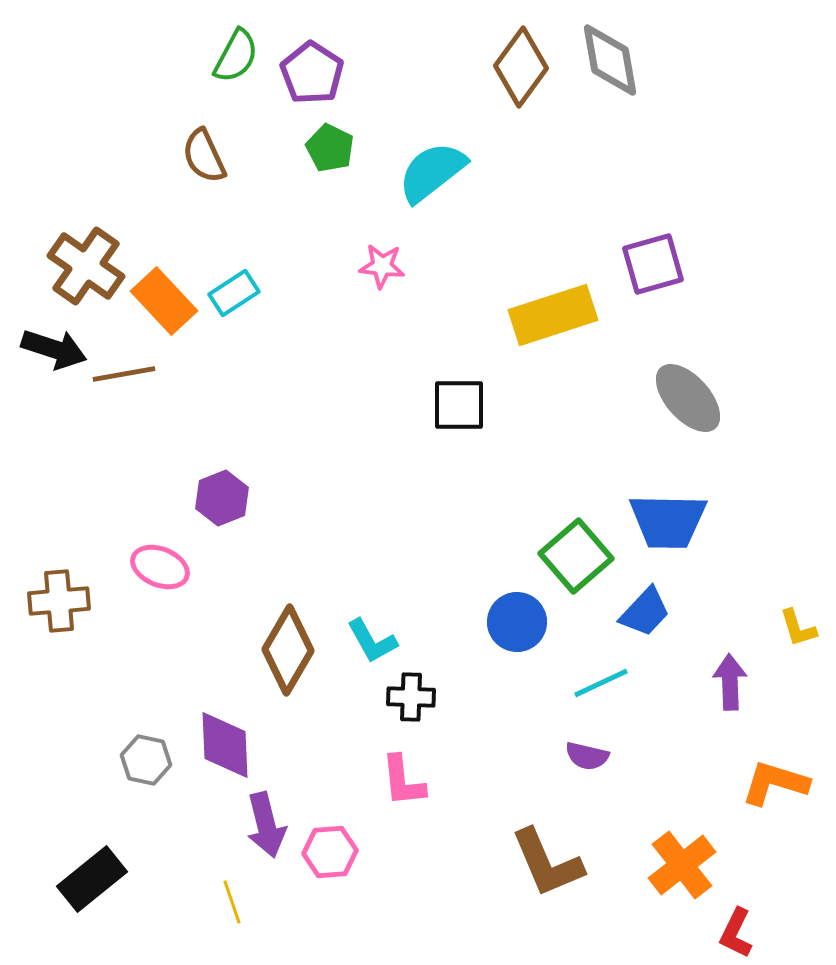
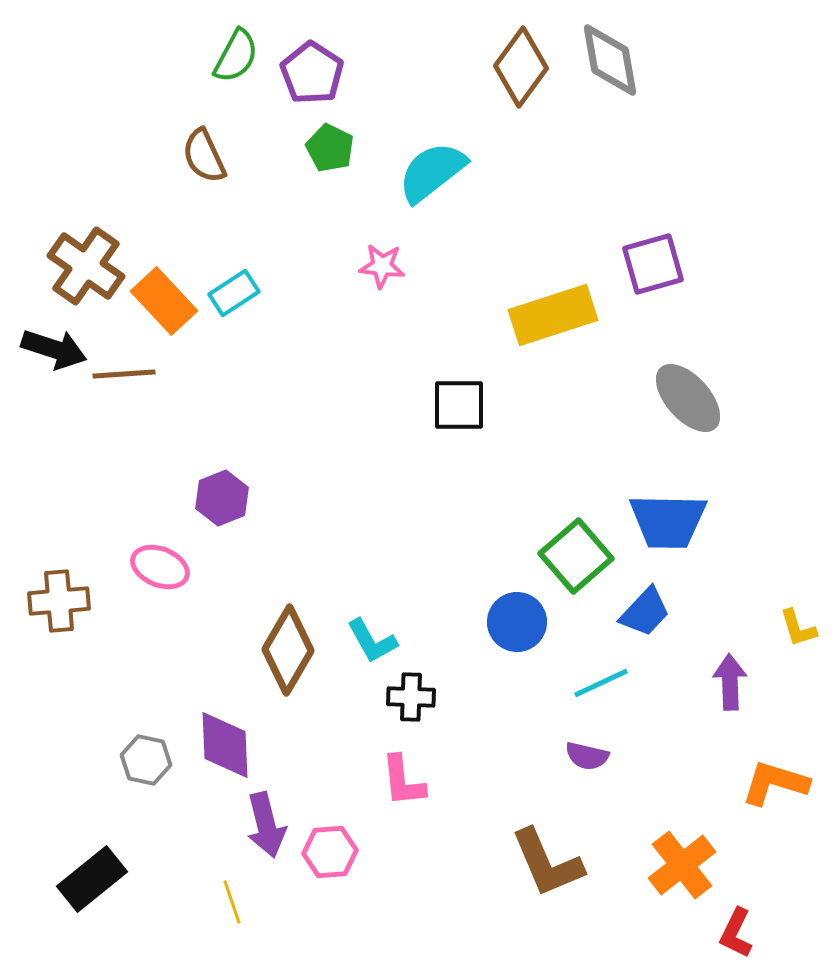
brown line at (124, 374): rotated 6 degrees clockwise
